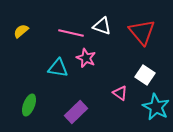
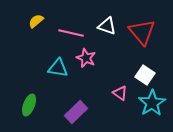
white triangle: moved 5 px right
yellow semicircle: moved 15 px right, 10 px up
cyan star: moved 4 px left, 4 px up; rotated 12 degrees clockwise
